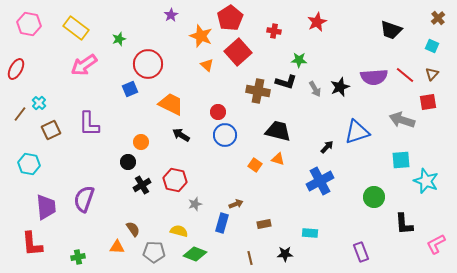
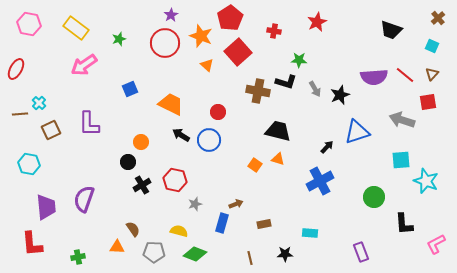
red circle at (148, 64): moved 17 px right, 21 px up
black star at (340, 87): moved 8 px down
brown line at (20, 114): rotated 49 degrees clockwise
blue circle at (225, 135): moved 16 px left, 5 px down
